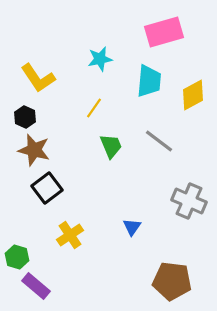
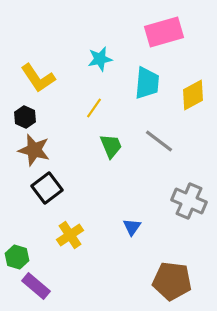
cyan trapezoid: moved 2 px left, 2 px down
